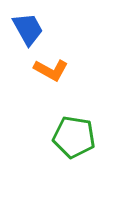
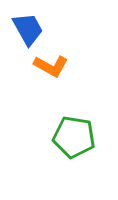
orange L-shape: moved 4 px up
